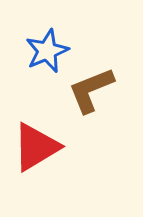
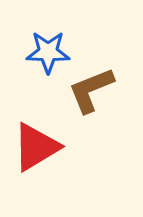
blue star: moved 1 px right, 1 px down; rotated 24 degrees clockwise
